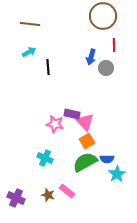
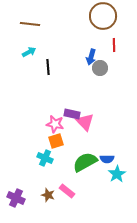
gray circle: moved 6 px left
orange square: moved 31 px left; rotated 14 degrees clockwise
